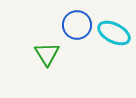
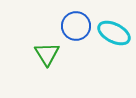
blue circle: moved 1 px left, 1 px down
